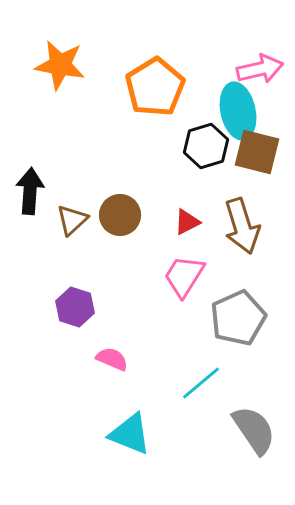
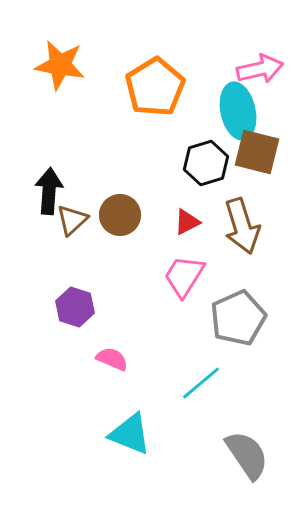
black hexagon: moved 17 px down
black arrow: moved 19 px right
gray semicircle: moved 7 px left, 25 px down
